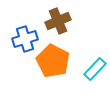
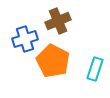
cyan rectangle: rotated 25 degrees counterclockwise
